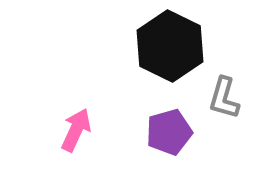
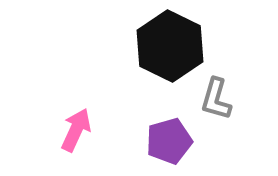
gray L-shape: moved 8 px left, 1 px down
purple pentagon: moved 9 px down
